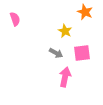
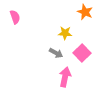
pink semicircle: moved 2 px up
yellow star: moved 2 px down; rotated 24 degrees counterclockwise
pink square: rotated 36 degrees counterclockwise
